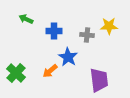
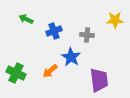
yellow star: moved 6 px right, 6 px up
blue cross: rotated 21 degrees counterclockwise
blue star: moved 3 px right
green cross: rotated 18 degrees counterclockwise
